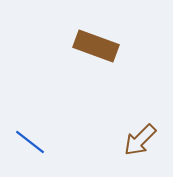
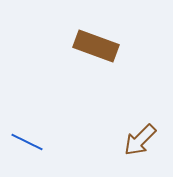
blue line: moved 3 px left; rotated 12 degrees counterclockwise
